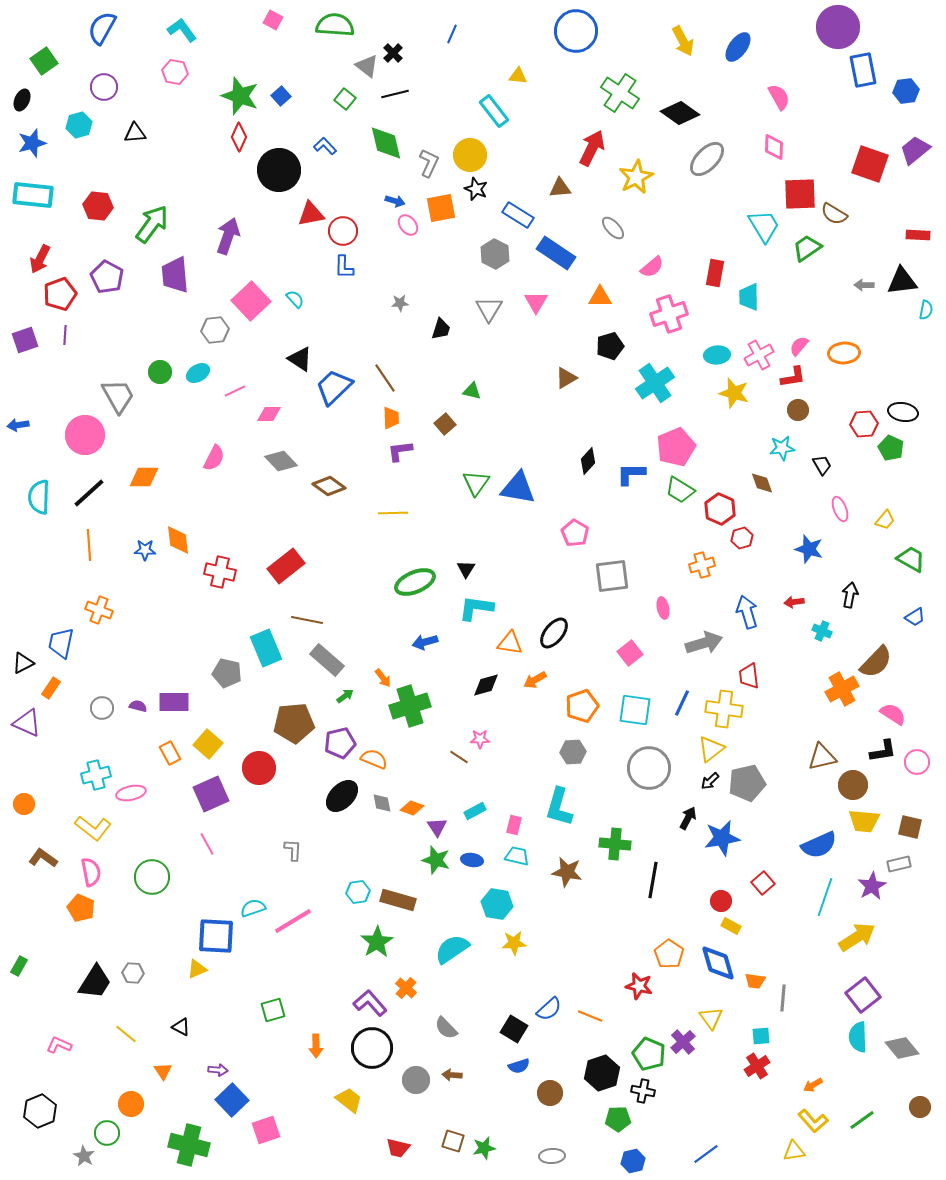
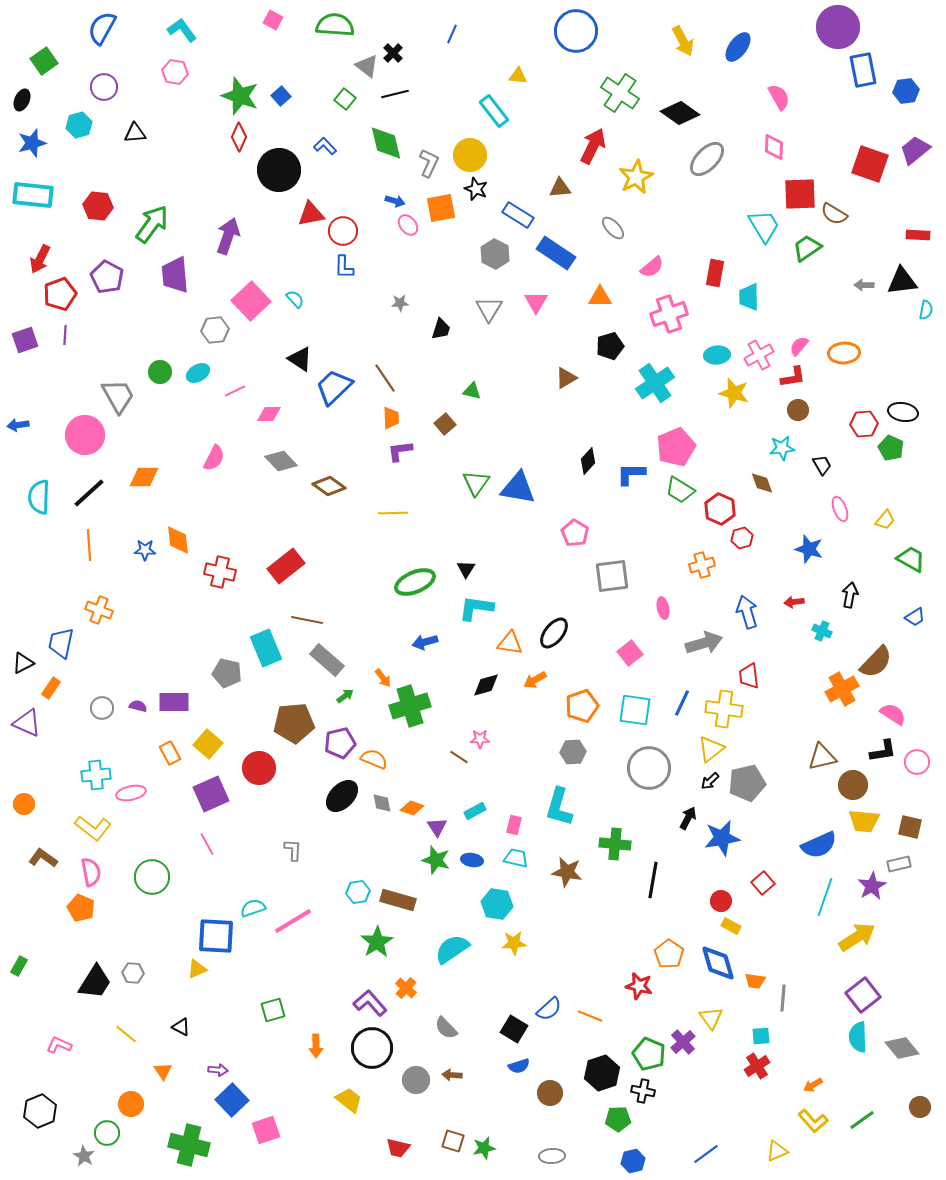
red arrow at (592, 148): moved 1 px right, 2 px up
cyan cross at (96, 775): rotated 8 degrees clockwise
cyan trapezoid at (517, 856): moved 1 px left, 2 px down
yellow triangle at (794, 1151): moved 17 px left; rotated 15 degrees counterclockwise
